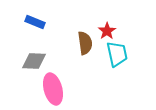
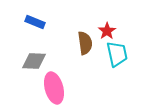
pink ellipse: moved 1 px right, 1 px up
